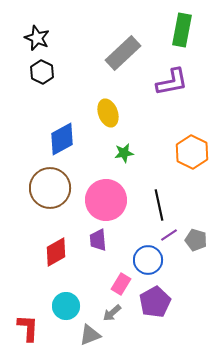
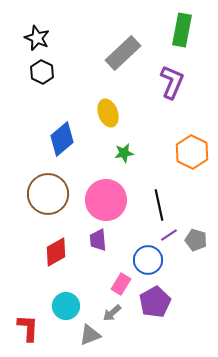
purple L-shape: rotated 56 degrees counterclockwise
blue diamond: rotated 12 degrees counterclockwise
brown circle: moved 2 px left, 6 px down
